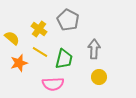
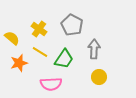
gray pentagon: moved 4 px right, 5 px down
green trapezoid: rotated 20 degrees clockwise
pink semicircle: moved 2 px left
